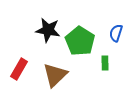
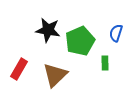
green pentagon: rotated 16 degrees clockwise
